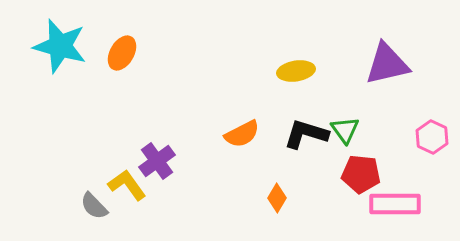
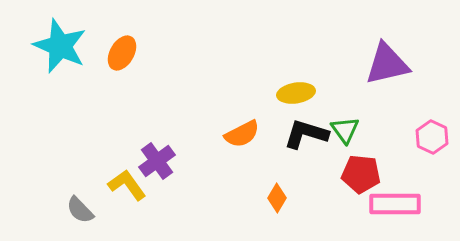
cyan star: rotated 8 degrees clockwise
yellow ellipse: moved 22 px down
gray semicircle: moved 14 px left, 4 px down
